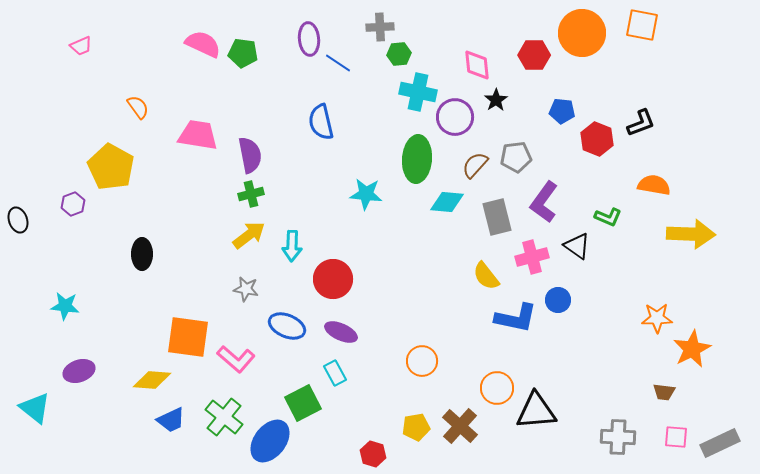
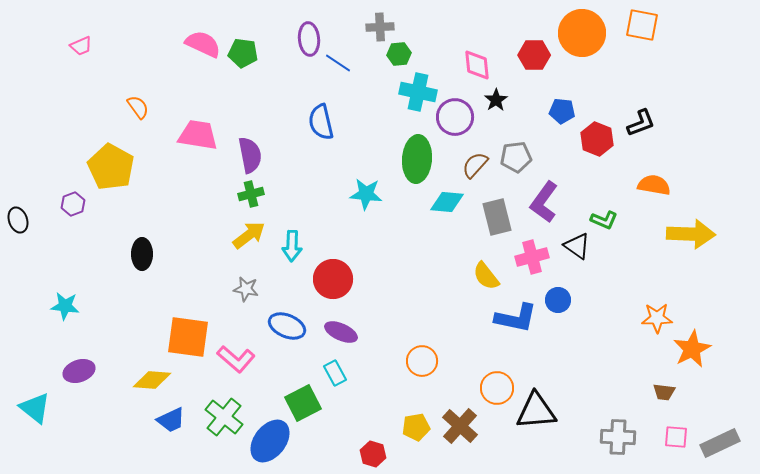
green L-shape at (608, 217): moved 4 px left, 3 px down
